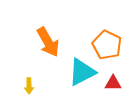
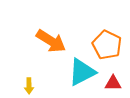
orange arrow: moved 3 px right, 1 px up; rotated 28 degrees counterclockwise
